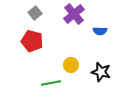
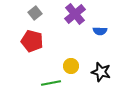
purple cross: moved 1 px right
yellow circle: moved 1 px down
